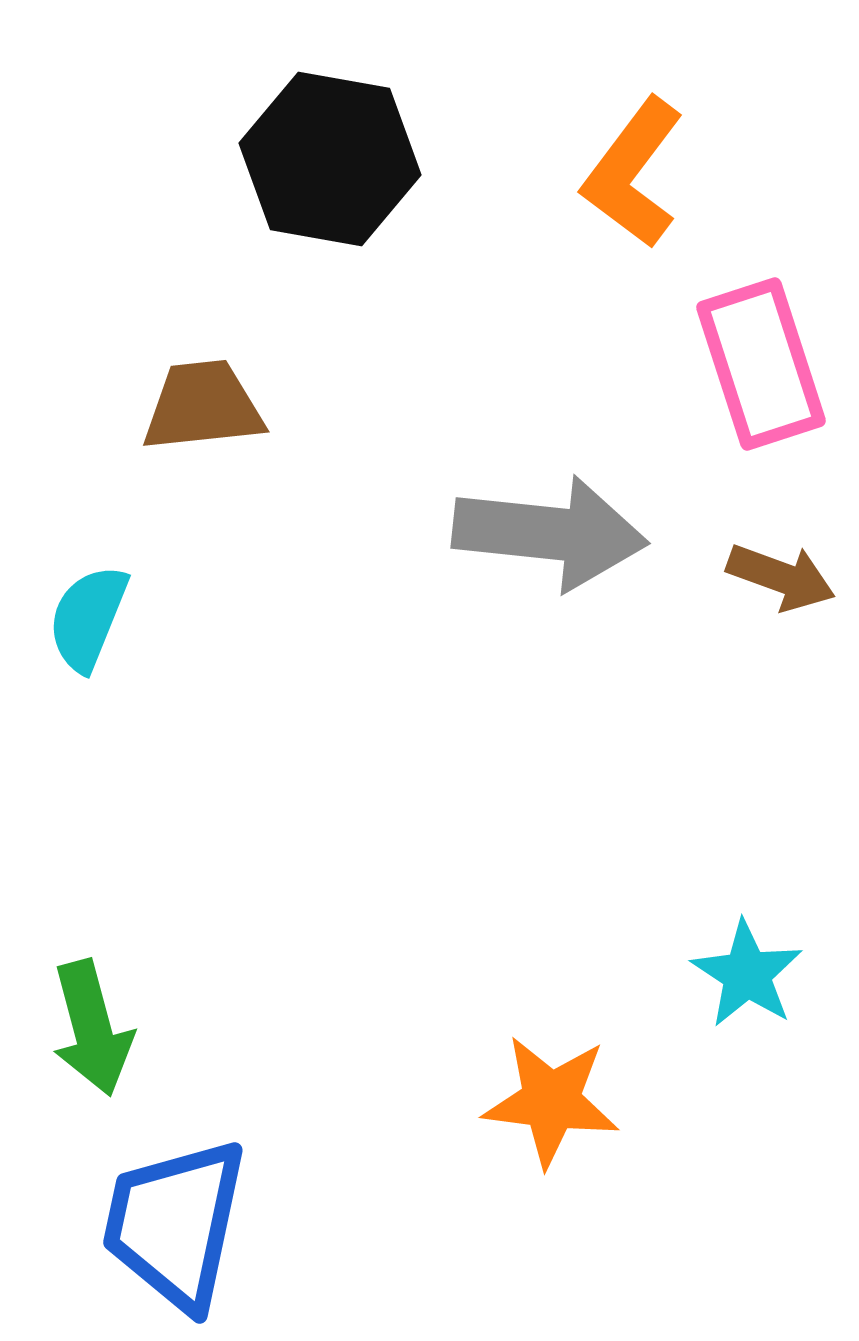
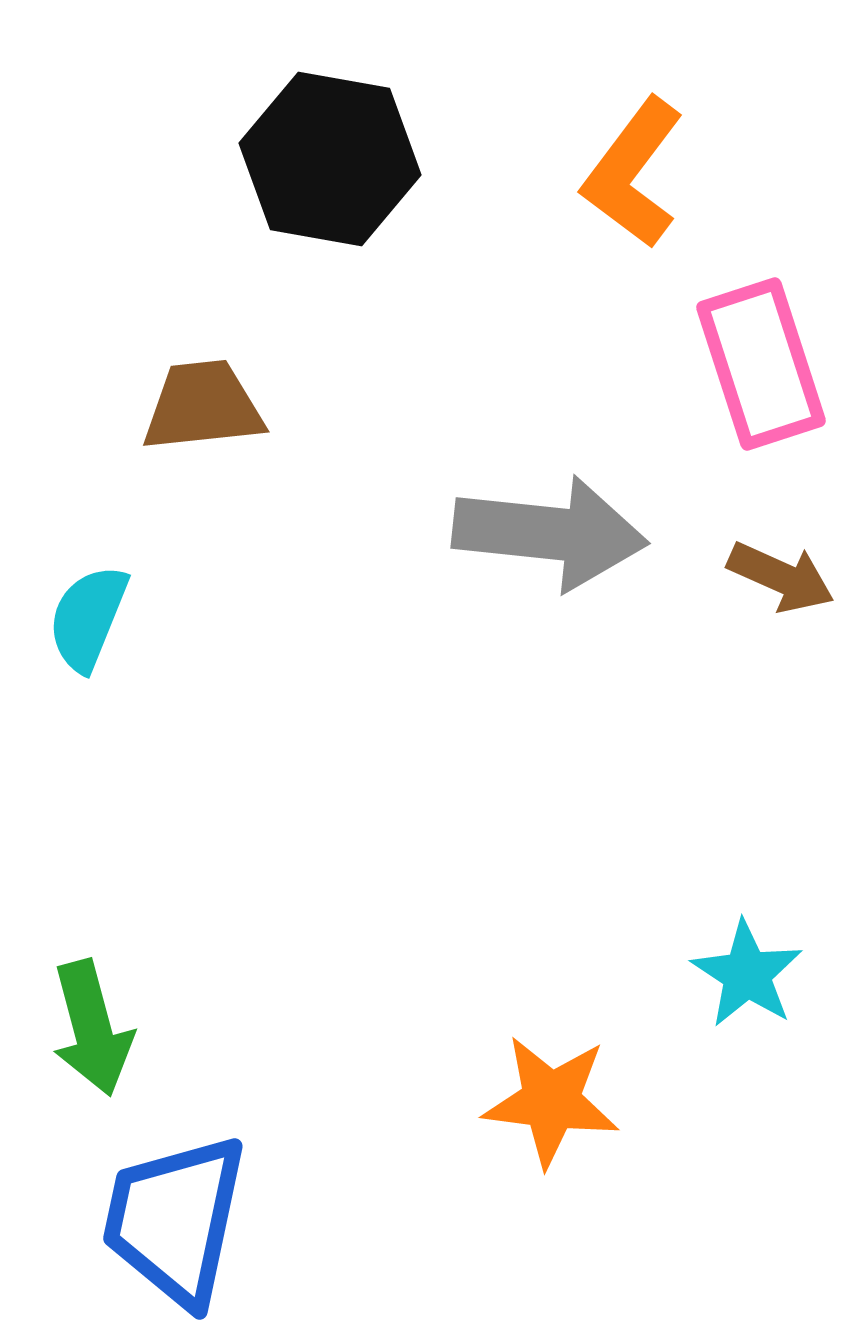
brown arrow: rotated 4 degrees clockwise
blue trapezoid: moved 4 px up
